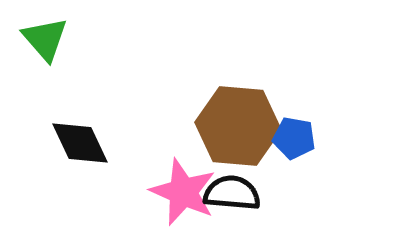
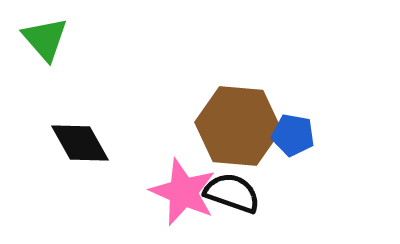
blue pentagon: moved 1 px left, 3 px up
black diamond: rotated 4 degrees counterclockwise
black semicircle: rotated 14 degrees clockwise
